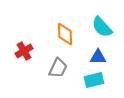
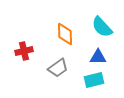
red cross: rotated 18 degrees clockwise
gray trapezoid: rotated 30 degrees clockwise
